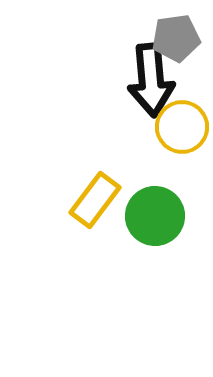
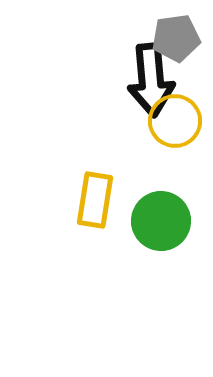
yellow circle: moved 7 px left, 6 px up
yellow rectangle: rotated 28 degrees counterclockwise
green circle: moved 6 px right, 5 px down
